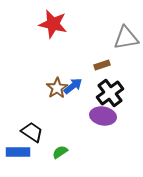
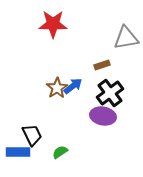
red star: rotated 12 degrees counterclockwise
black trapezoid: moved 3 px down; rotated 30 degrees clockwise
